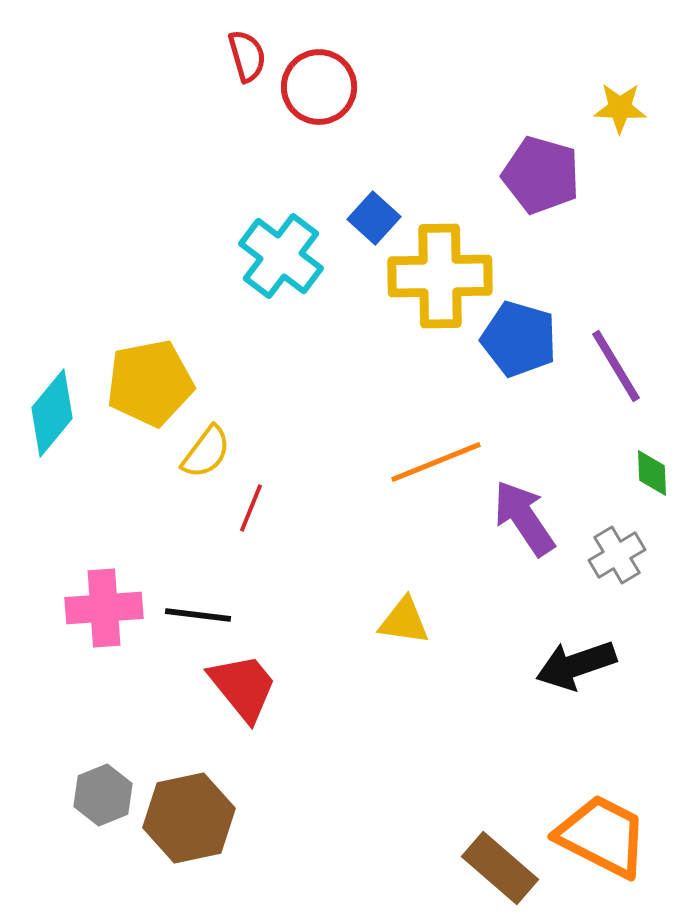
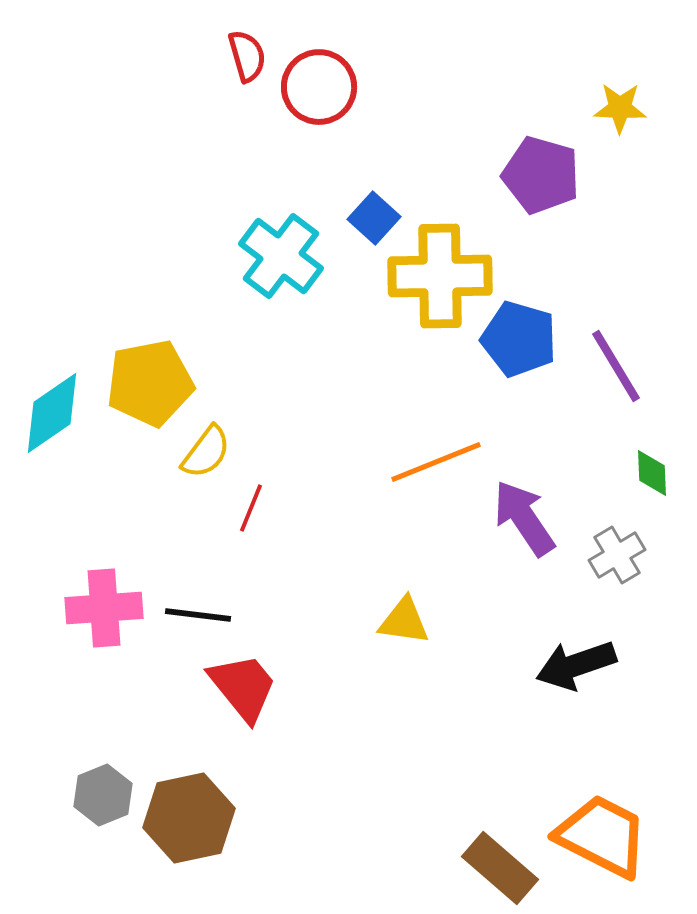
cyan diamond: rotated 16 degrees clockwise
